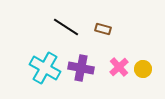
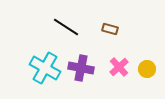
brown rectangle: moved 7 px right
yellow circle: moved 4 px right
